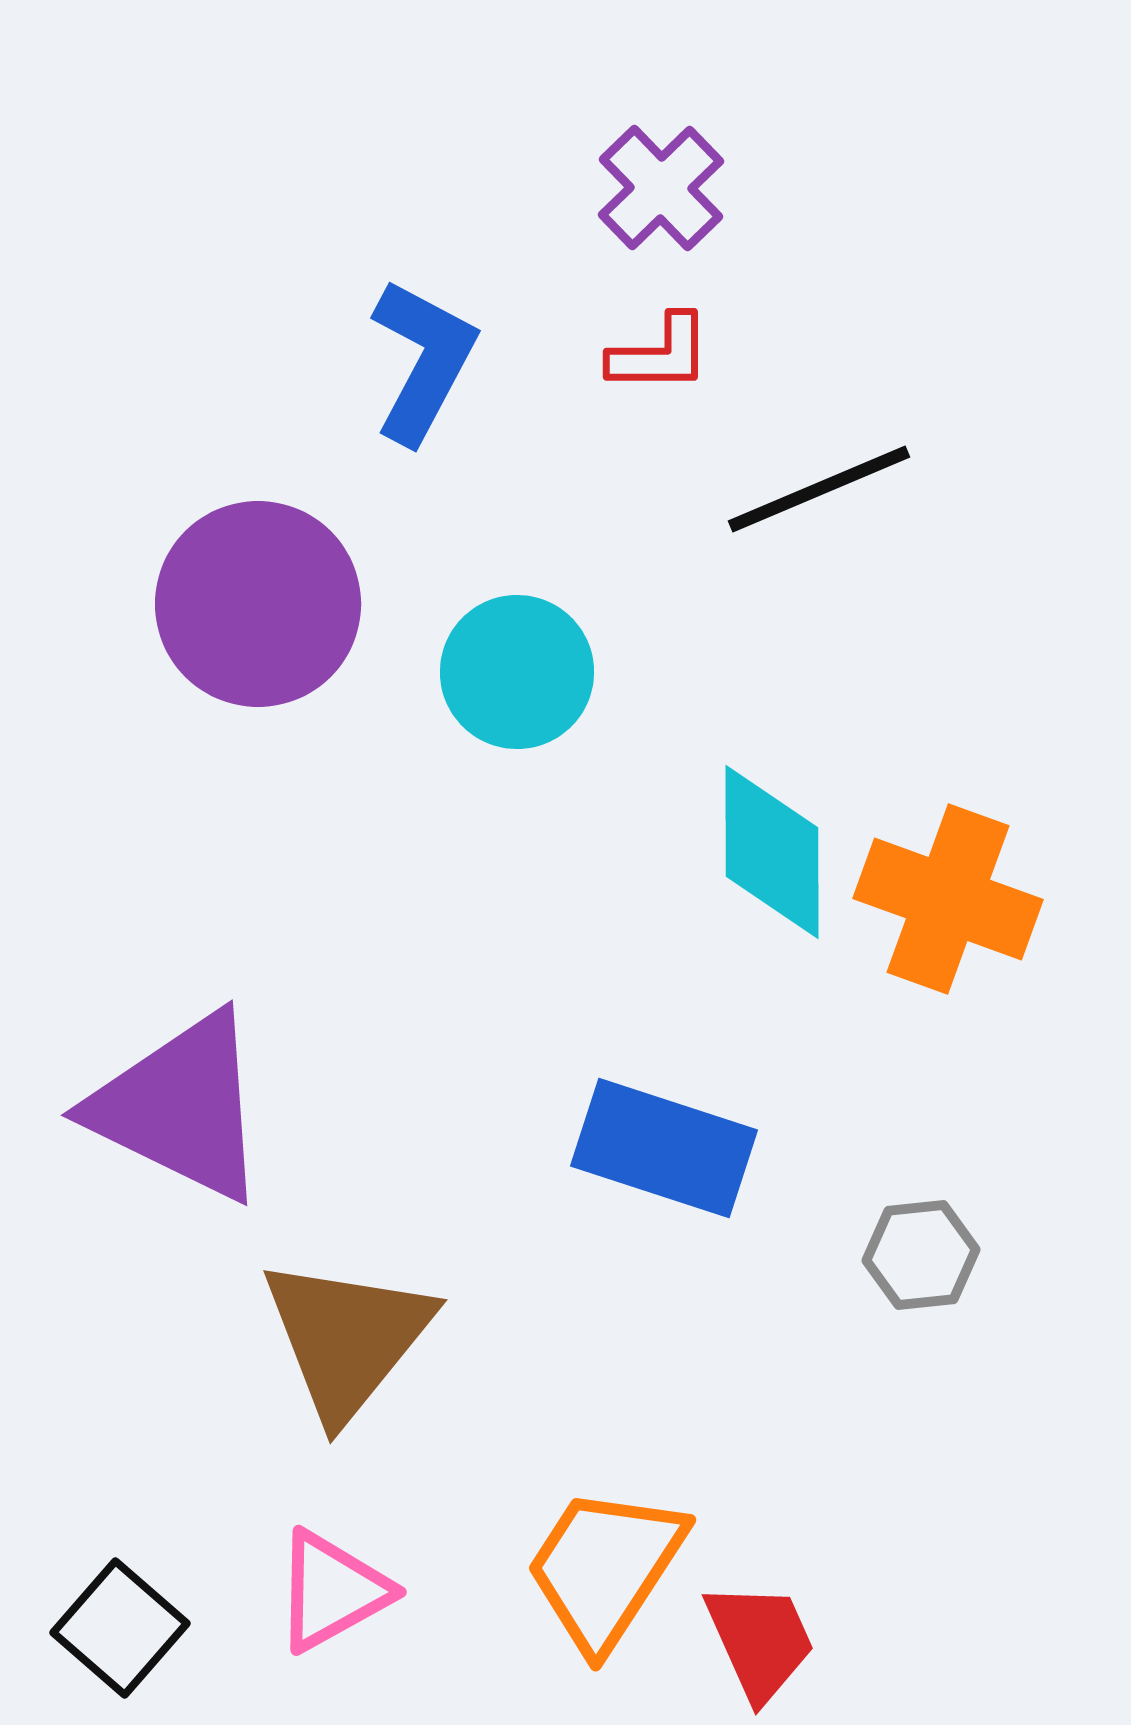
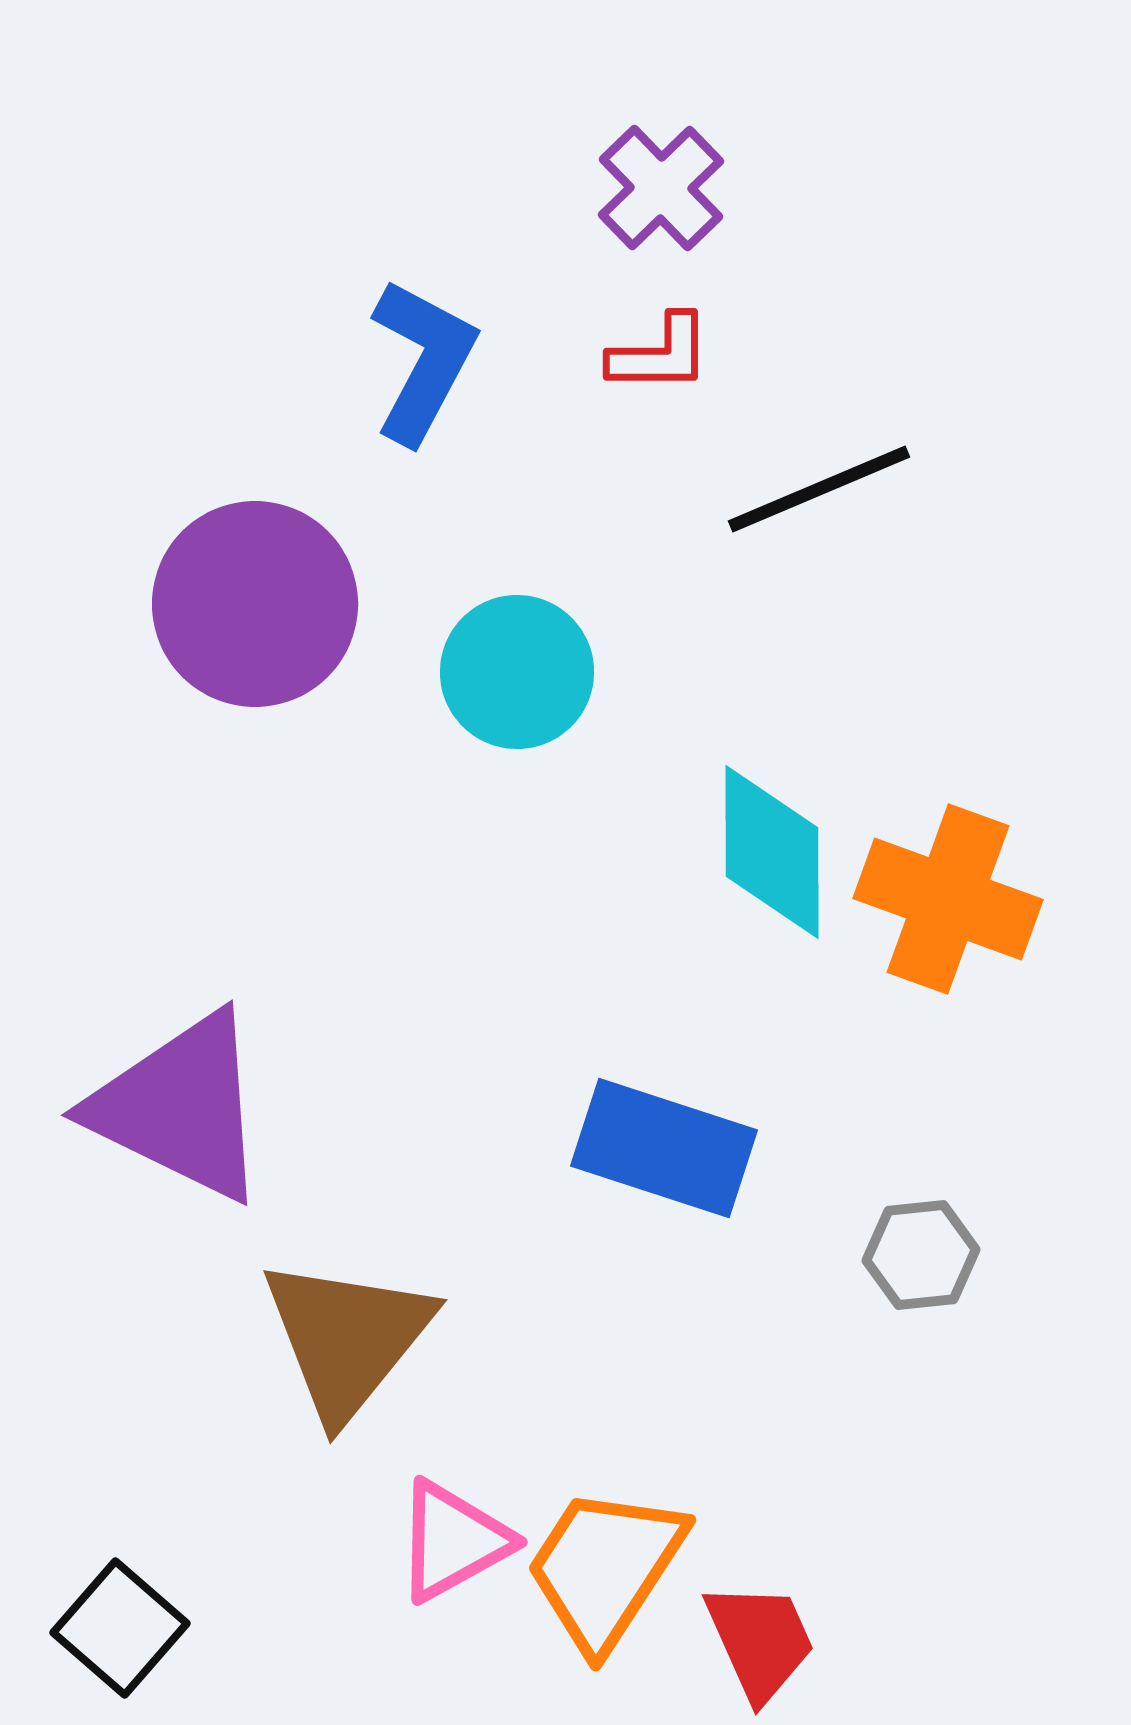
purple circle: moved 3 px left
pink triangle: moved 121 px right, 50 px up
